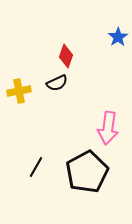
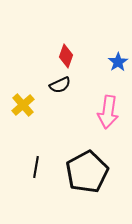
blue star: moved 25 px down
black semicircle: moved 3 px right, 2 px down
yellow cross: moved 4 px right, 14 px down; rotated 30 degrees counterclockwise
pink arrow: moved 16 px up
black line: rotated 20 degrees counterclockwise
